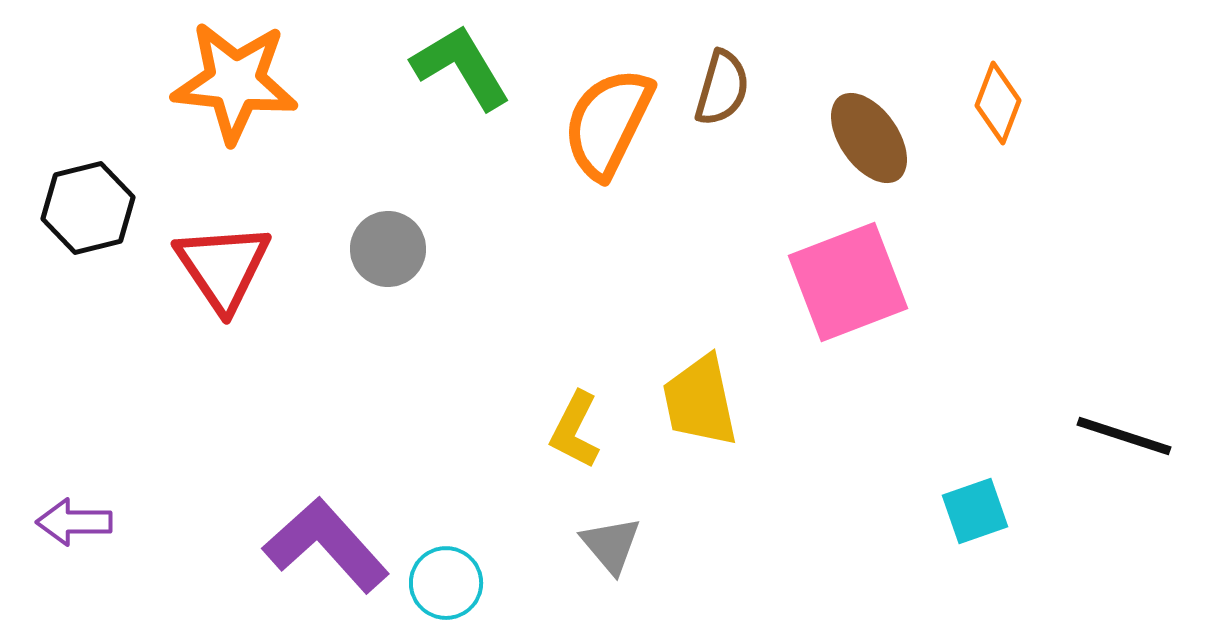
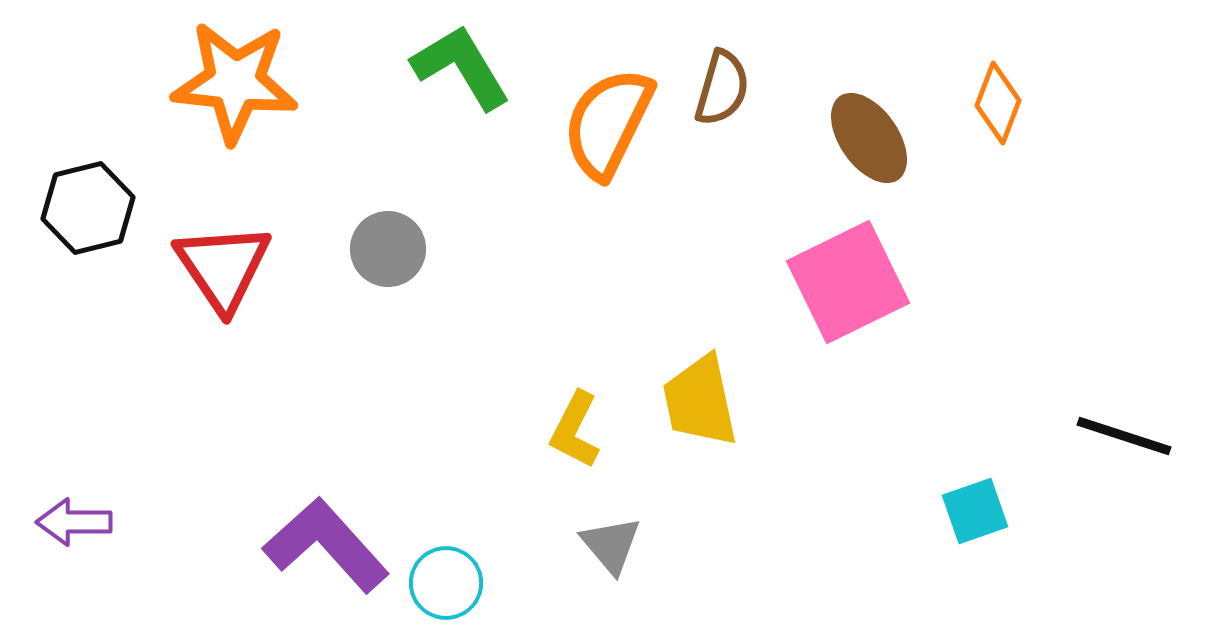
pink square: rotated 5 degrees counterclockwise
